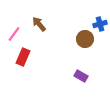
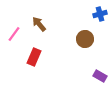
blue cross: moved 10 px up
red rectangle: moved 11 px right
purple rectangle: moved 19 px right
